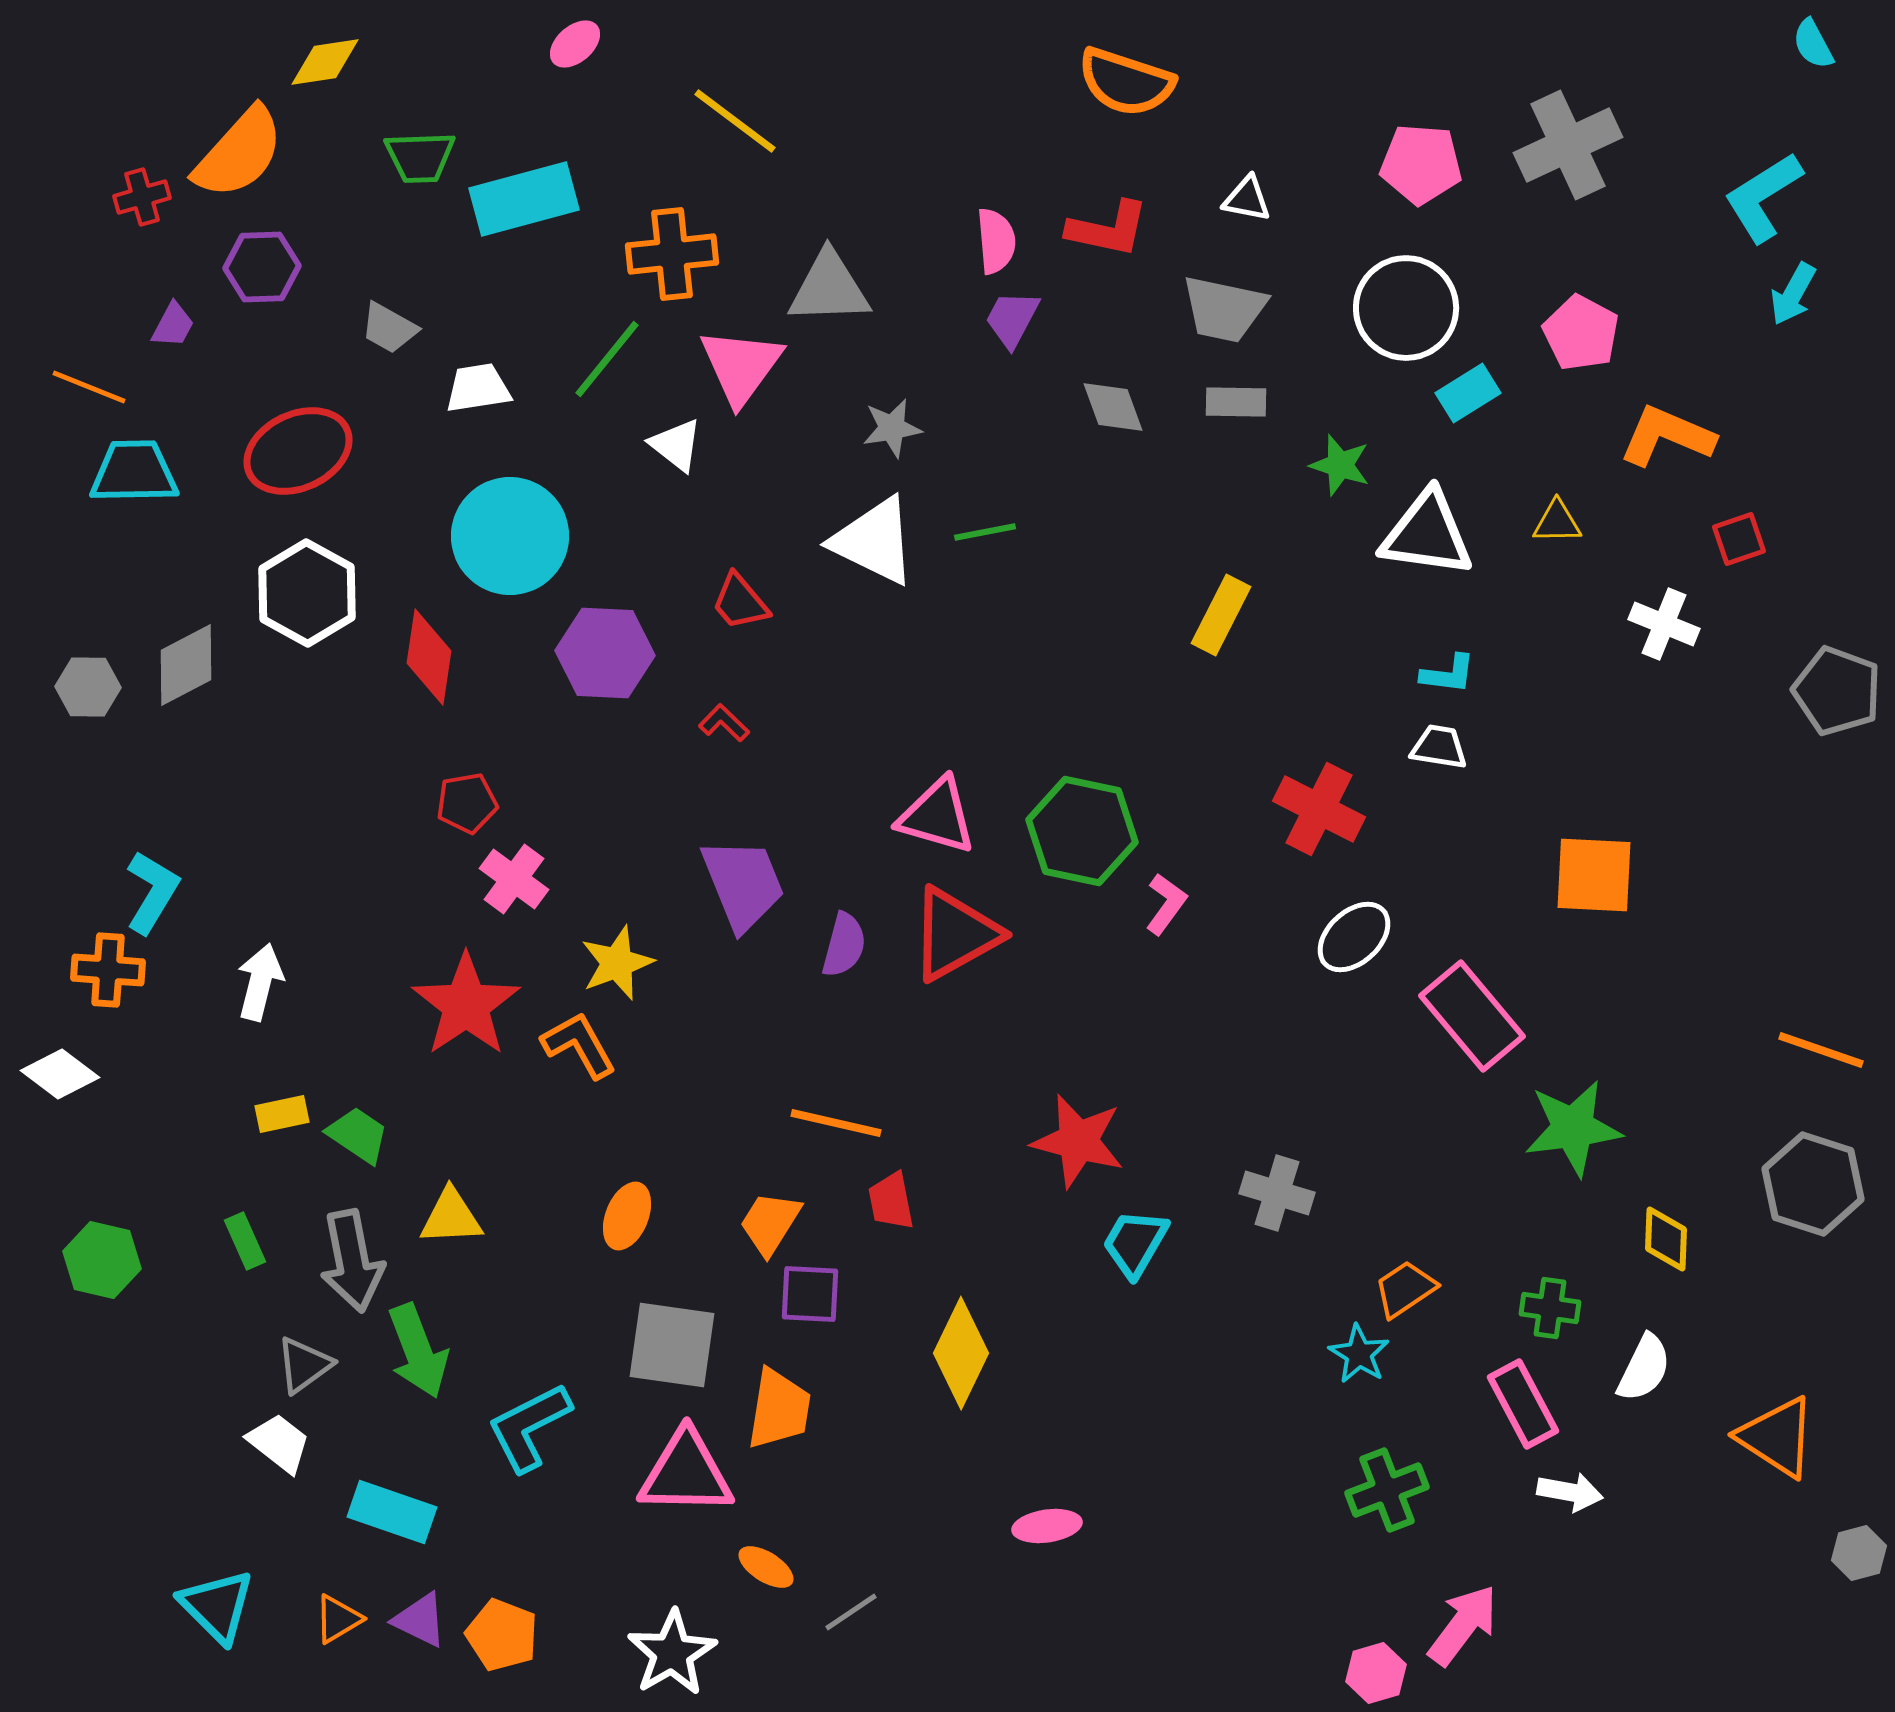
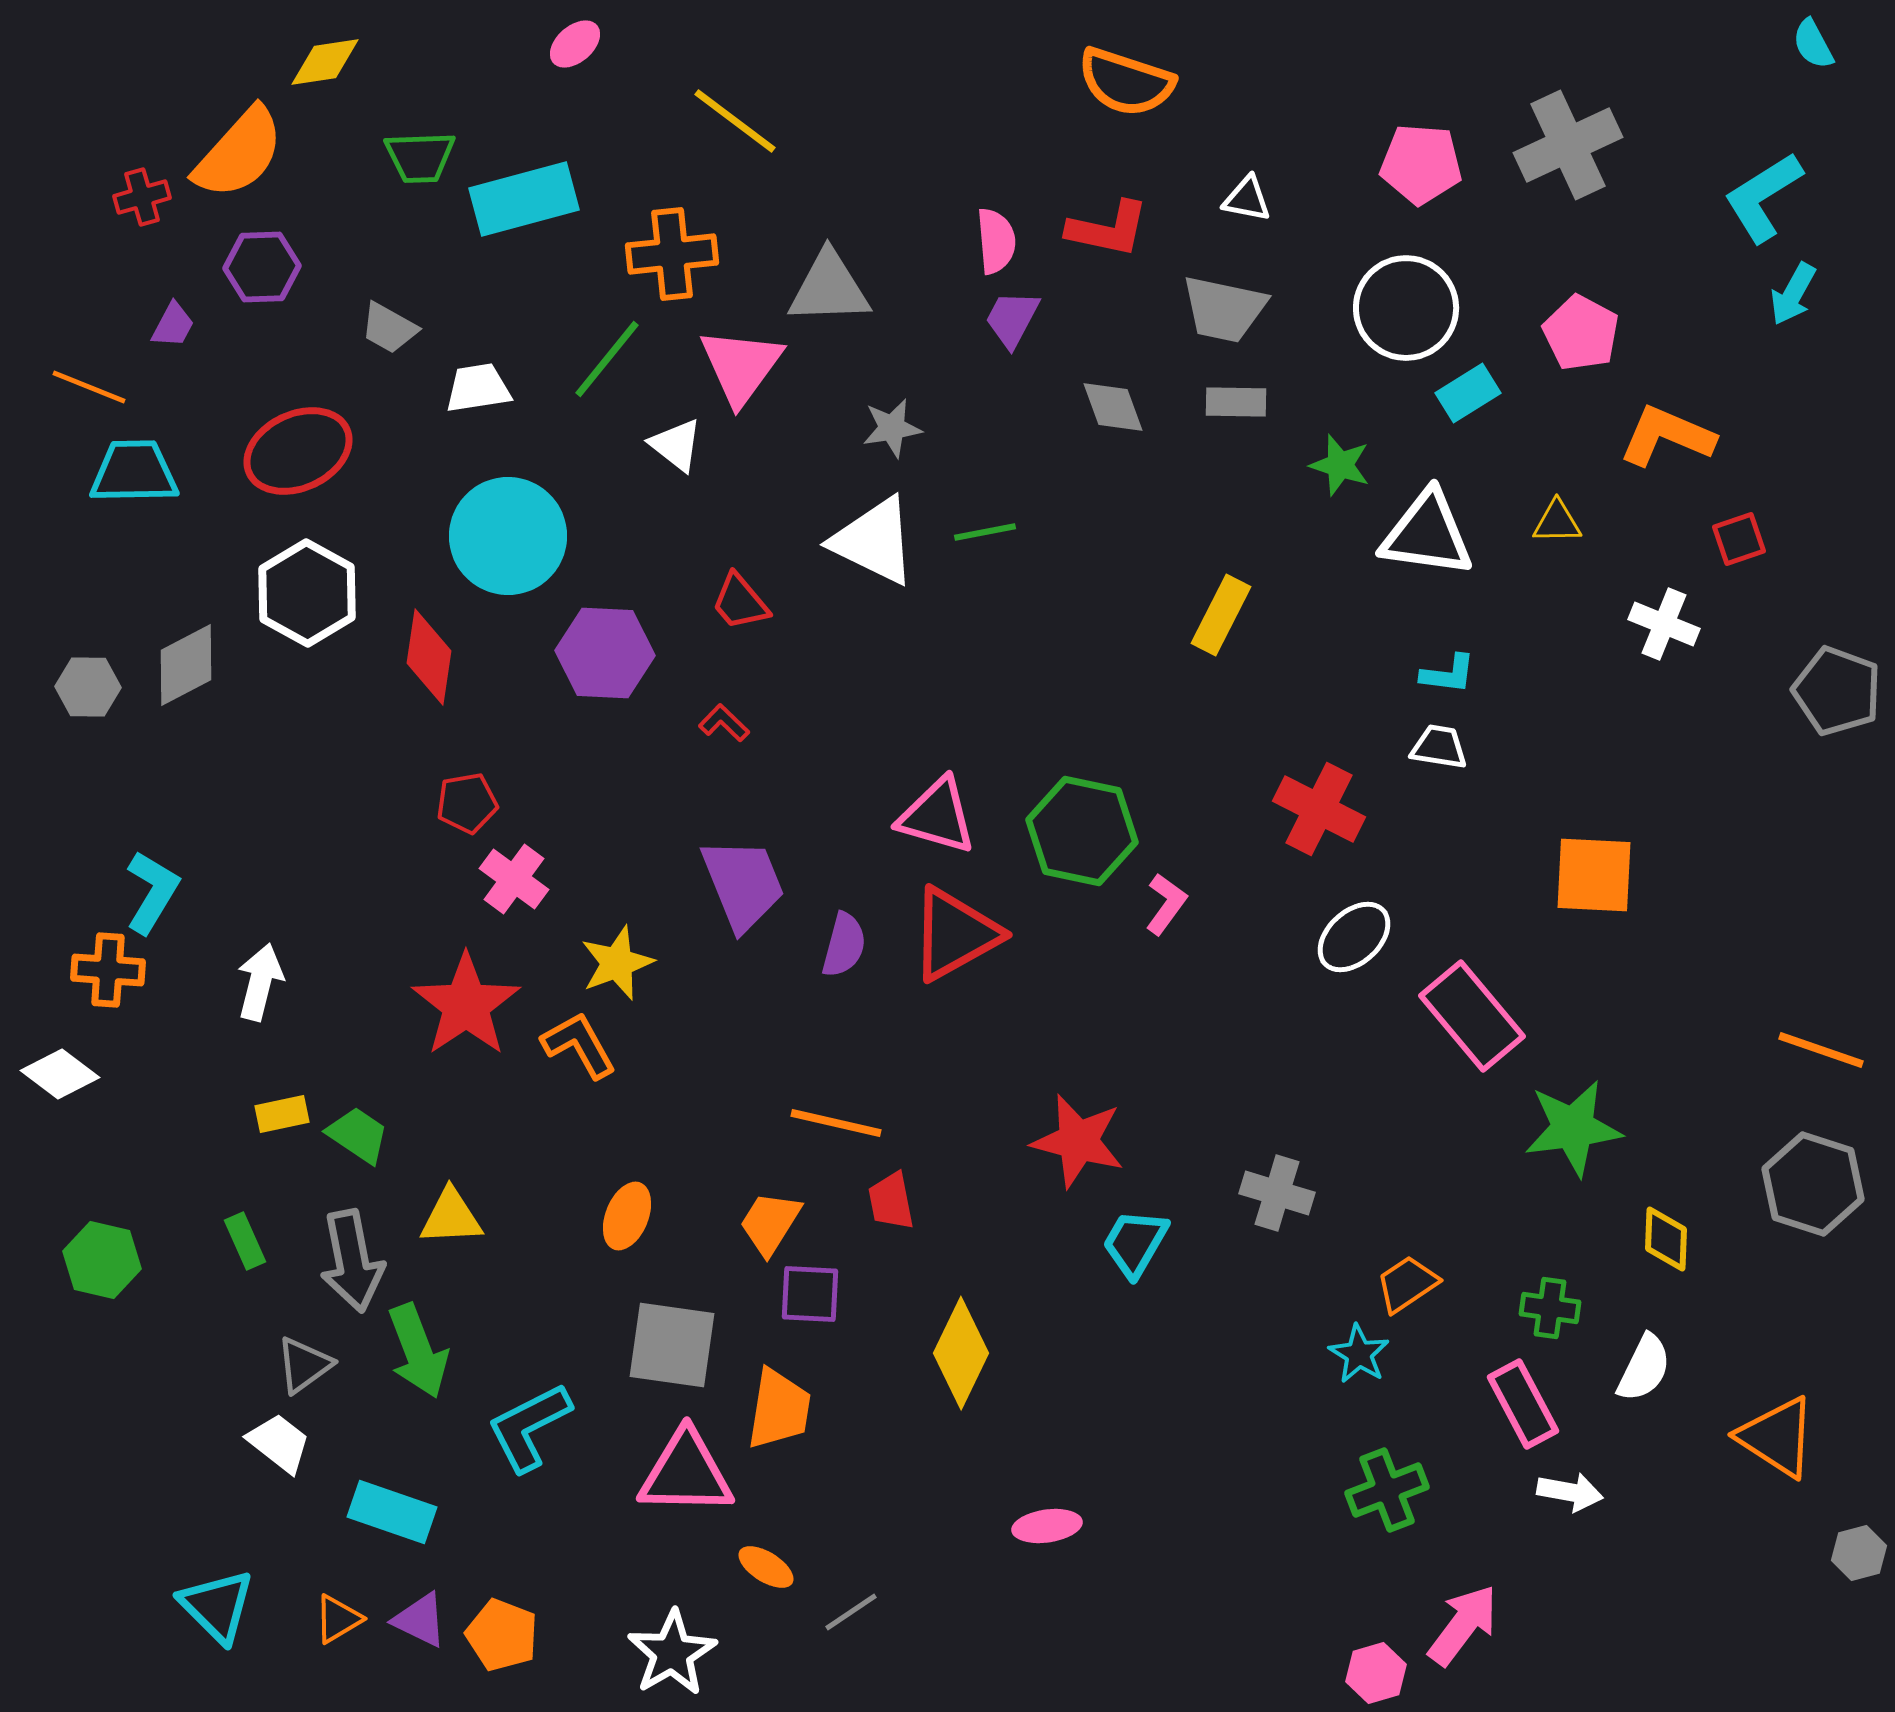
cyan circle at (510, 536): moved 2 px left
orange trapezoid at (1405, 1289): moved 2 px right, 5 px up
